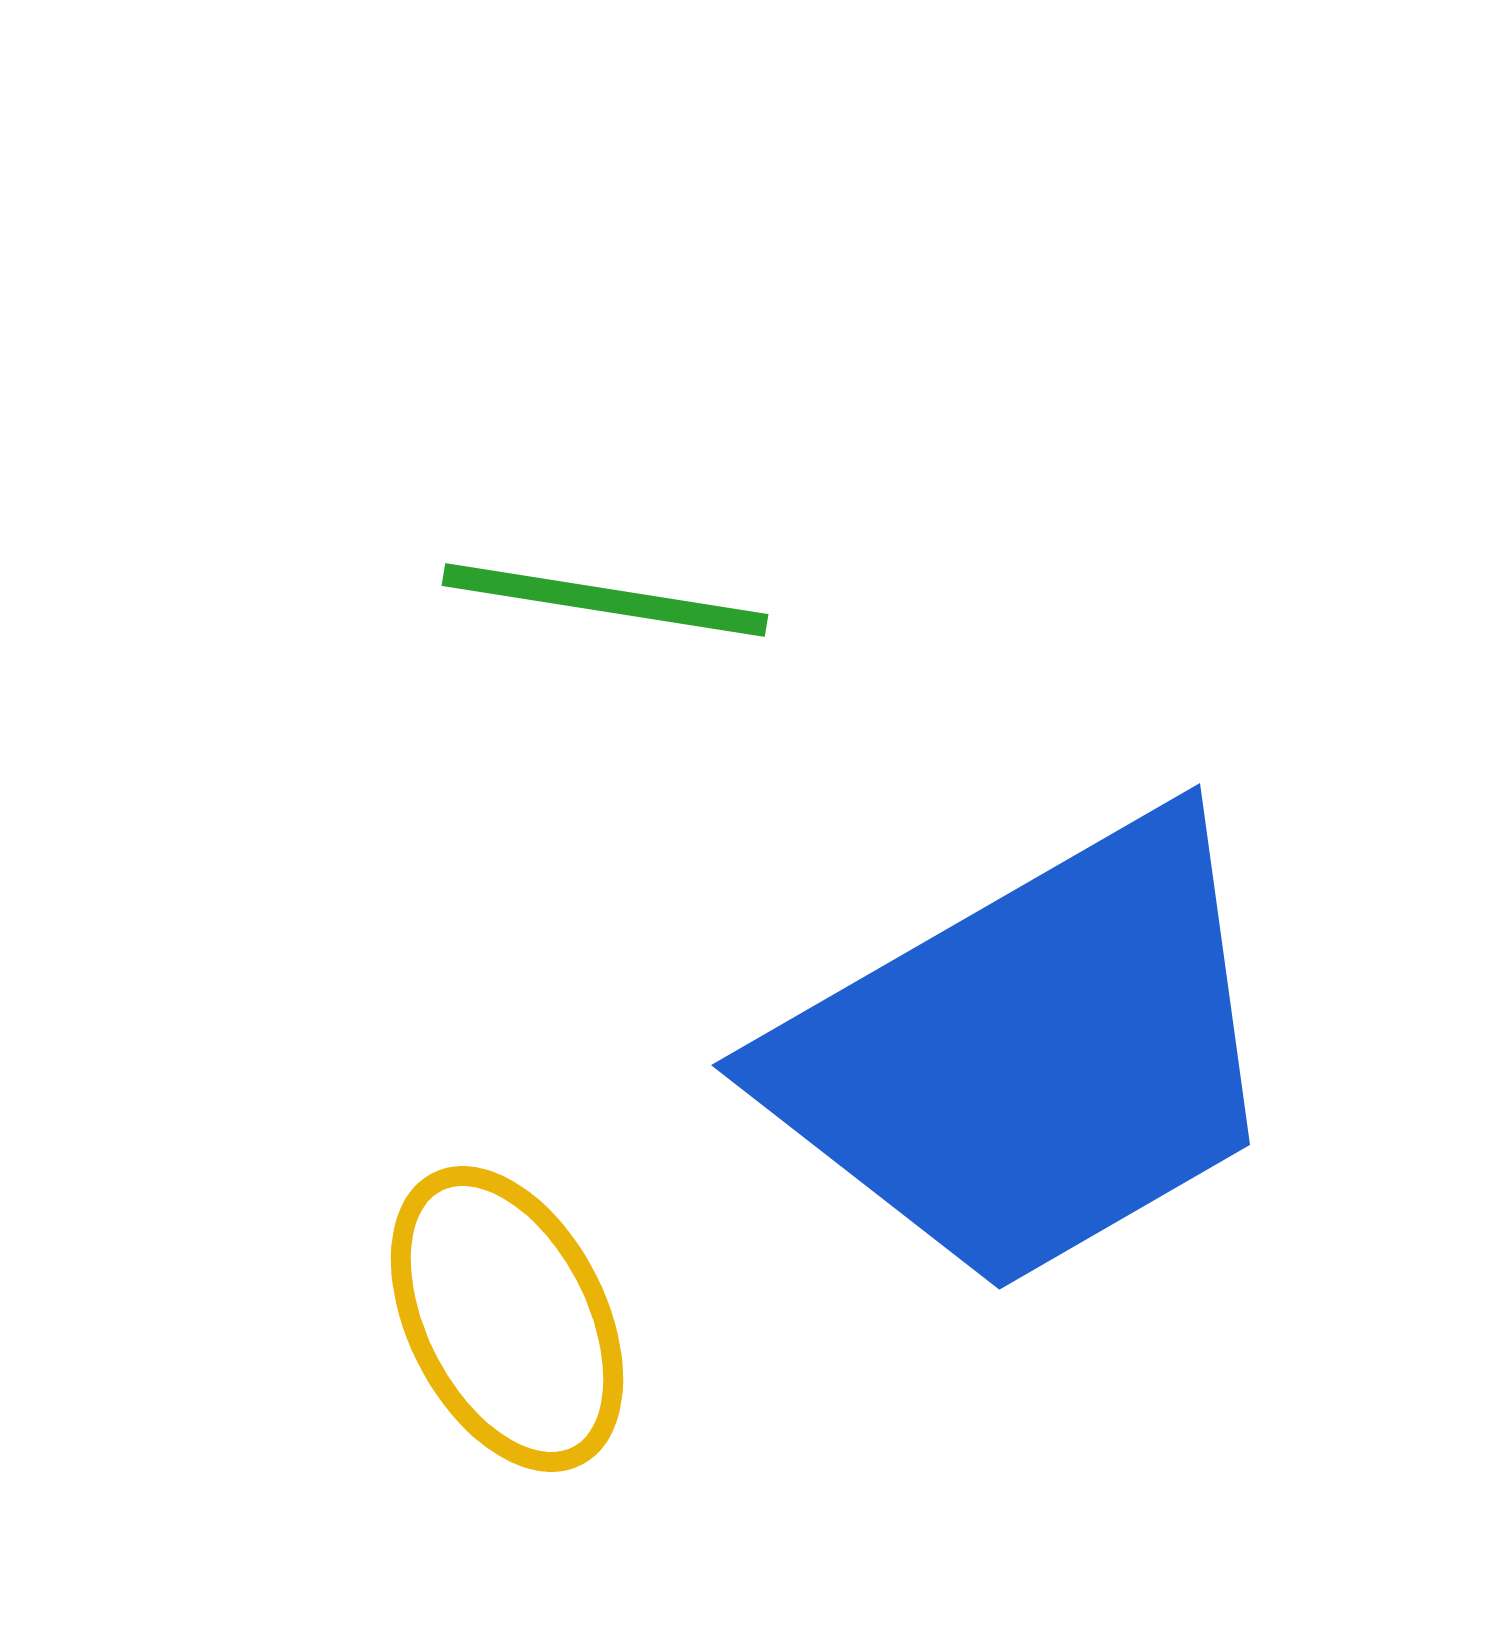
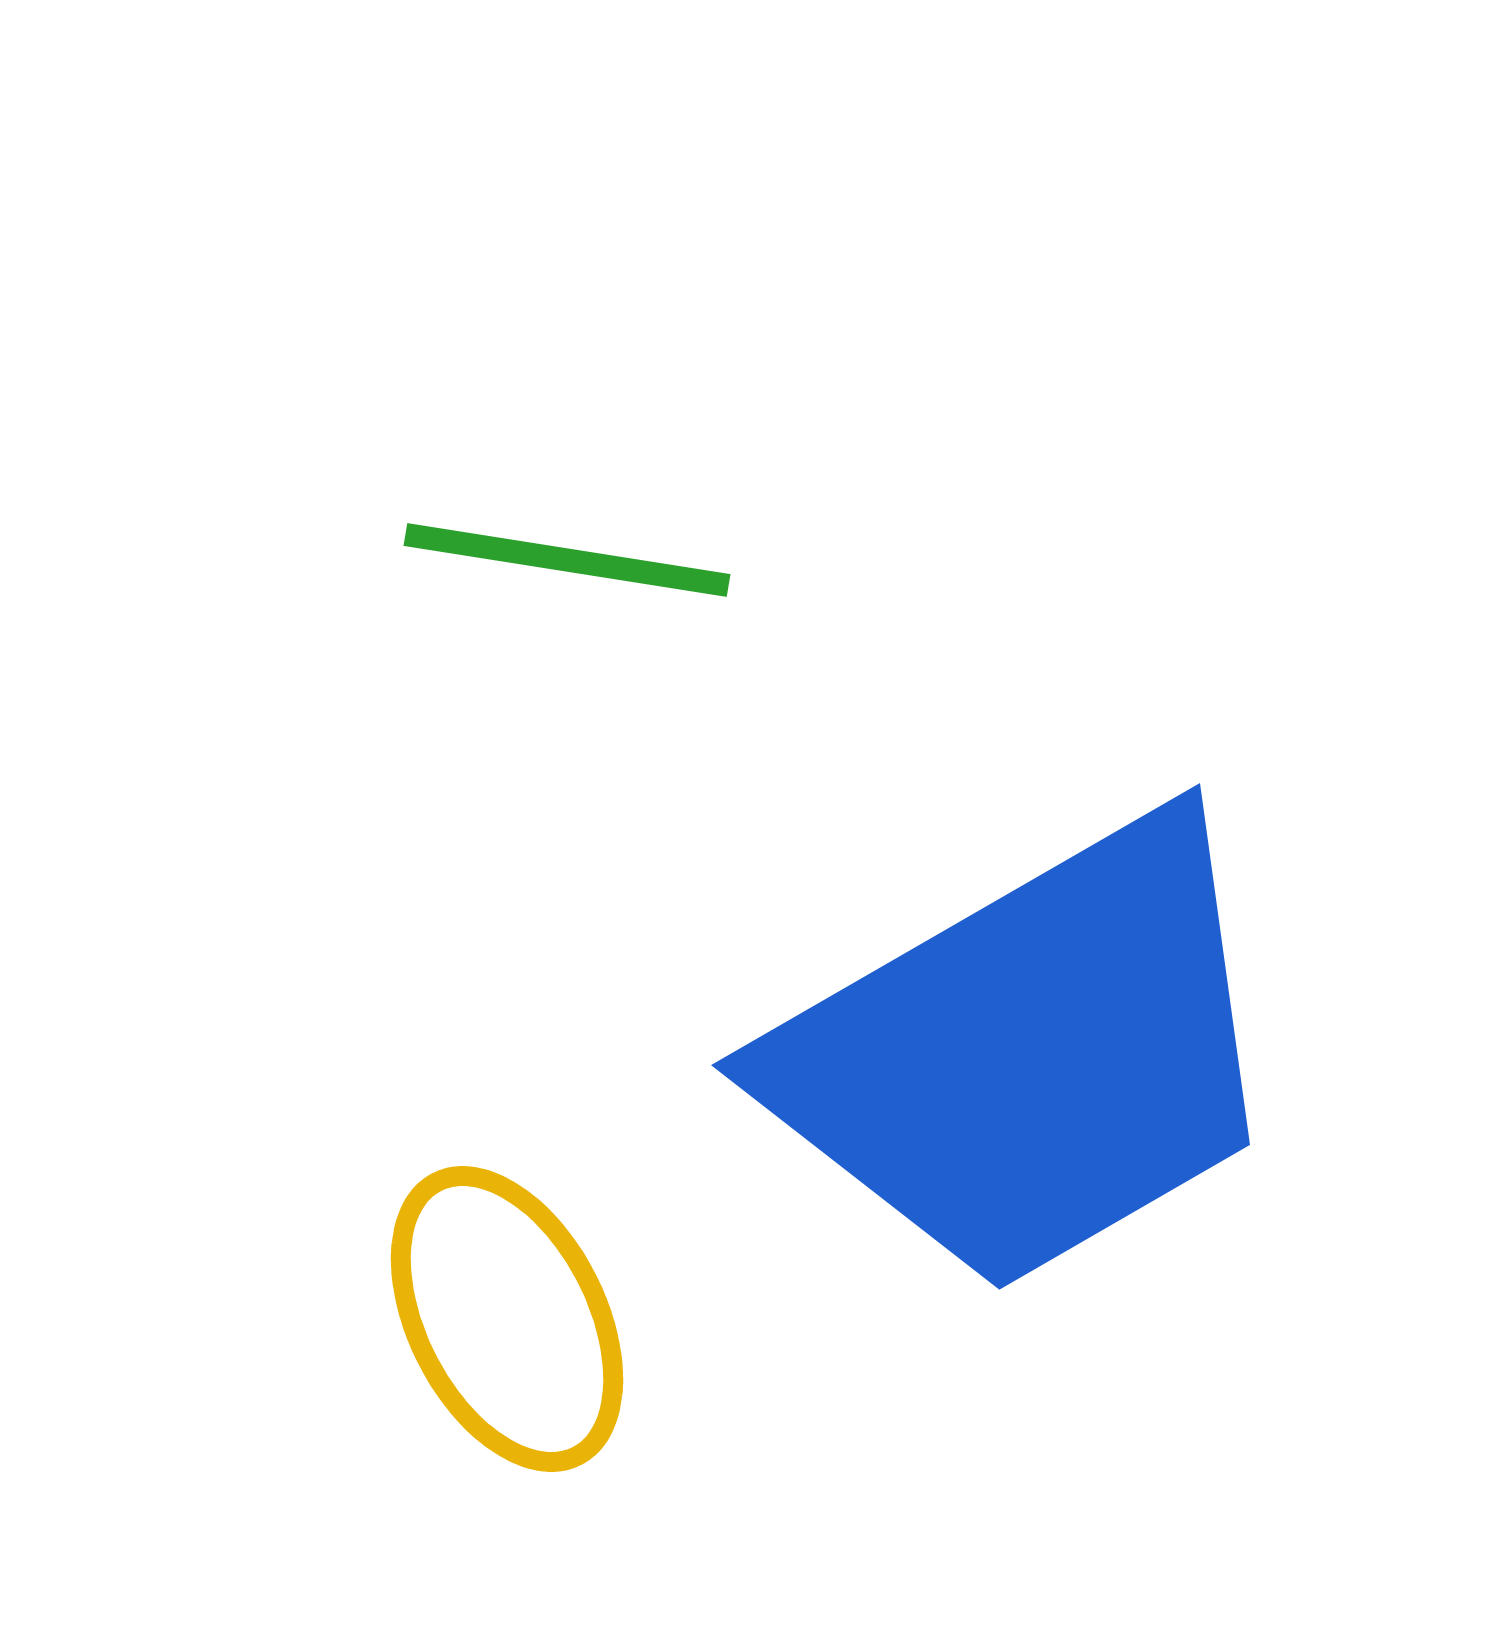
green line: moved 38 px left, 40 px up
